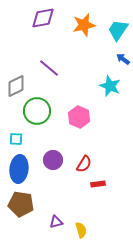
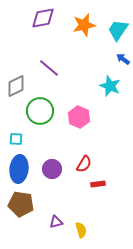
green circle: moved 3 px right
purple circle: moved 1 px left, 9 px down
